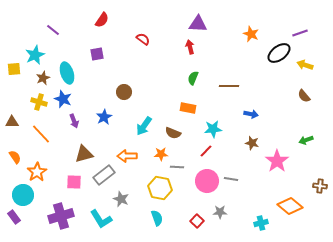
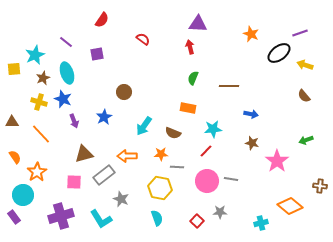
purple line at (53, 30): moved 13 px right, 12 px down
